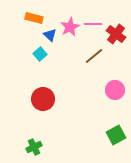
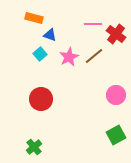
pink star: moved 1 px left, 30 px down
blue triangle: rotated 24 degrees counterclockwise
pink circle: moved 1 px right, 5 px down
red circle: moved 2 px left
green cross: rotated 14 degrees counterclockwise
